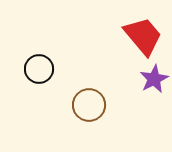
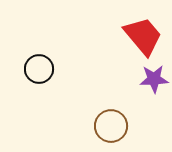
purple star: rotated 24 degrees clockwise
brown circle: moved 22 px right, 21 px down
